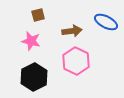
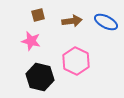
brown arrow: moved 10 px up
black hexagon: moved 6 px right; rotated 20 degrees counterclockwise
